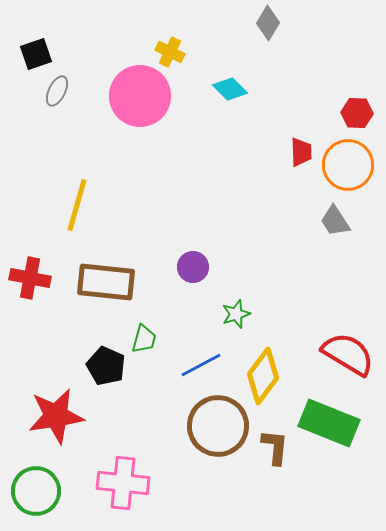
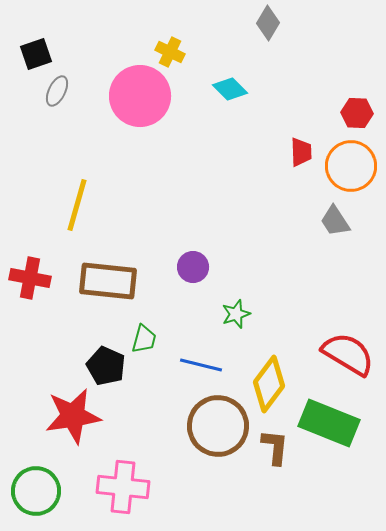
orange circle: moved 3 px right, 1 px down
brown rectangle: moved 2 px right, 1 px up
blue line: rotated 42 degrees clockwise
yellow diamond: moved 6 px right, 8 px down
red star: moved 17 px right
pink cross: moved 4 px down
